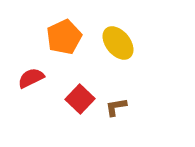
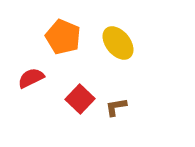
orange pentagon: moved 1 px left; rotated 24 degrees counterclockwise
